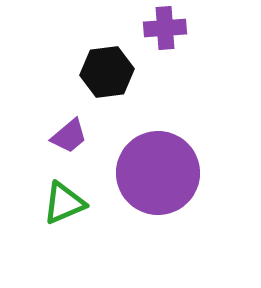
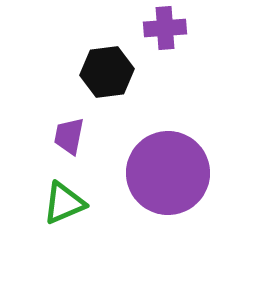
purple trapezoid: rotated 141 degrees clockwise
purple circle: moved 10 px right
